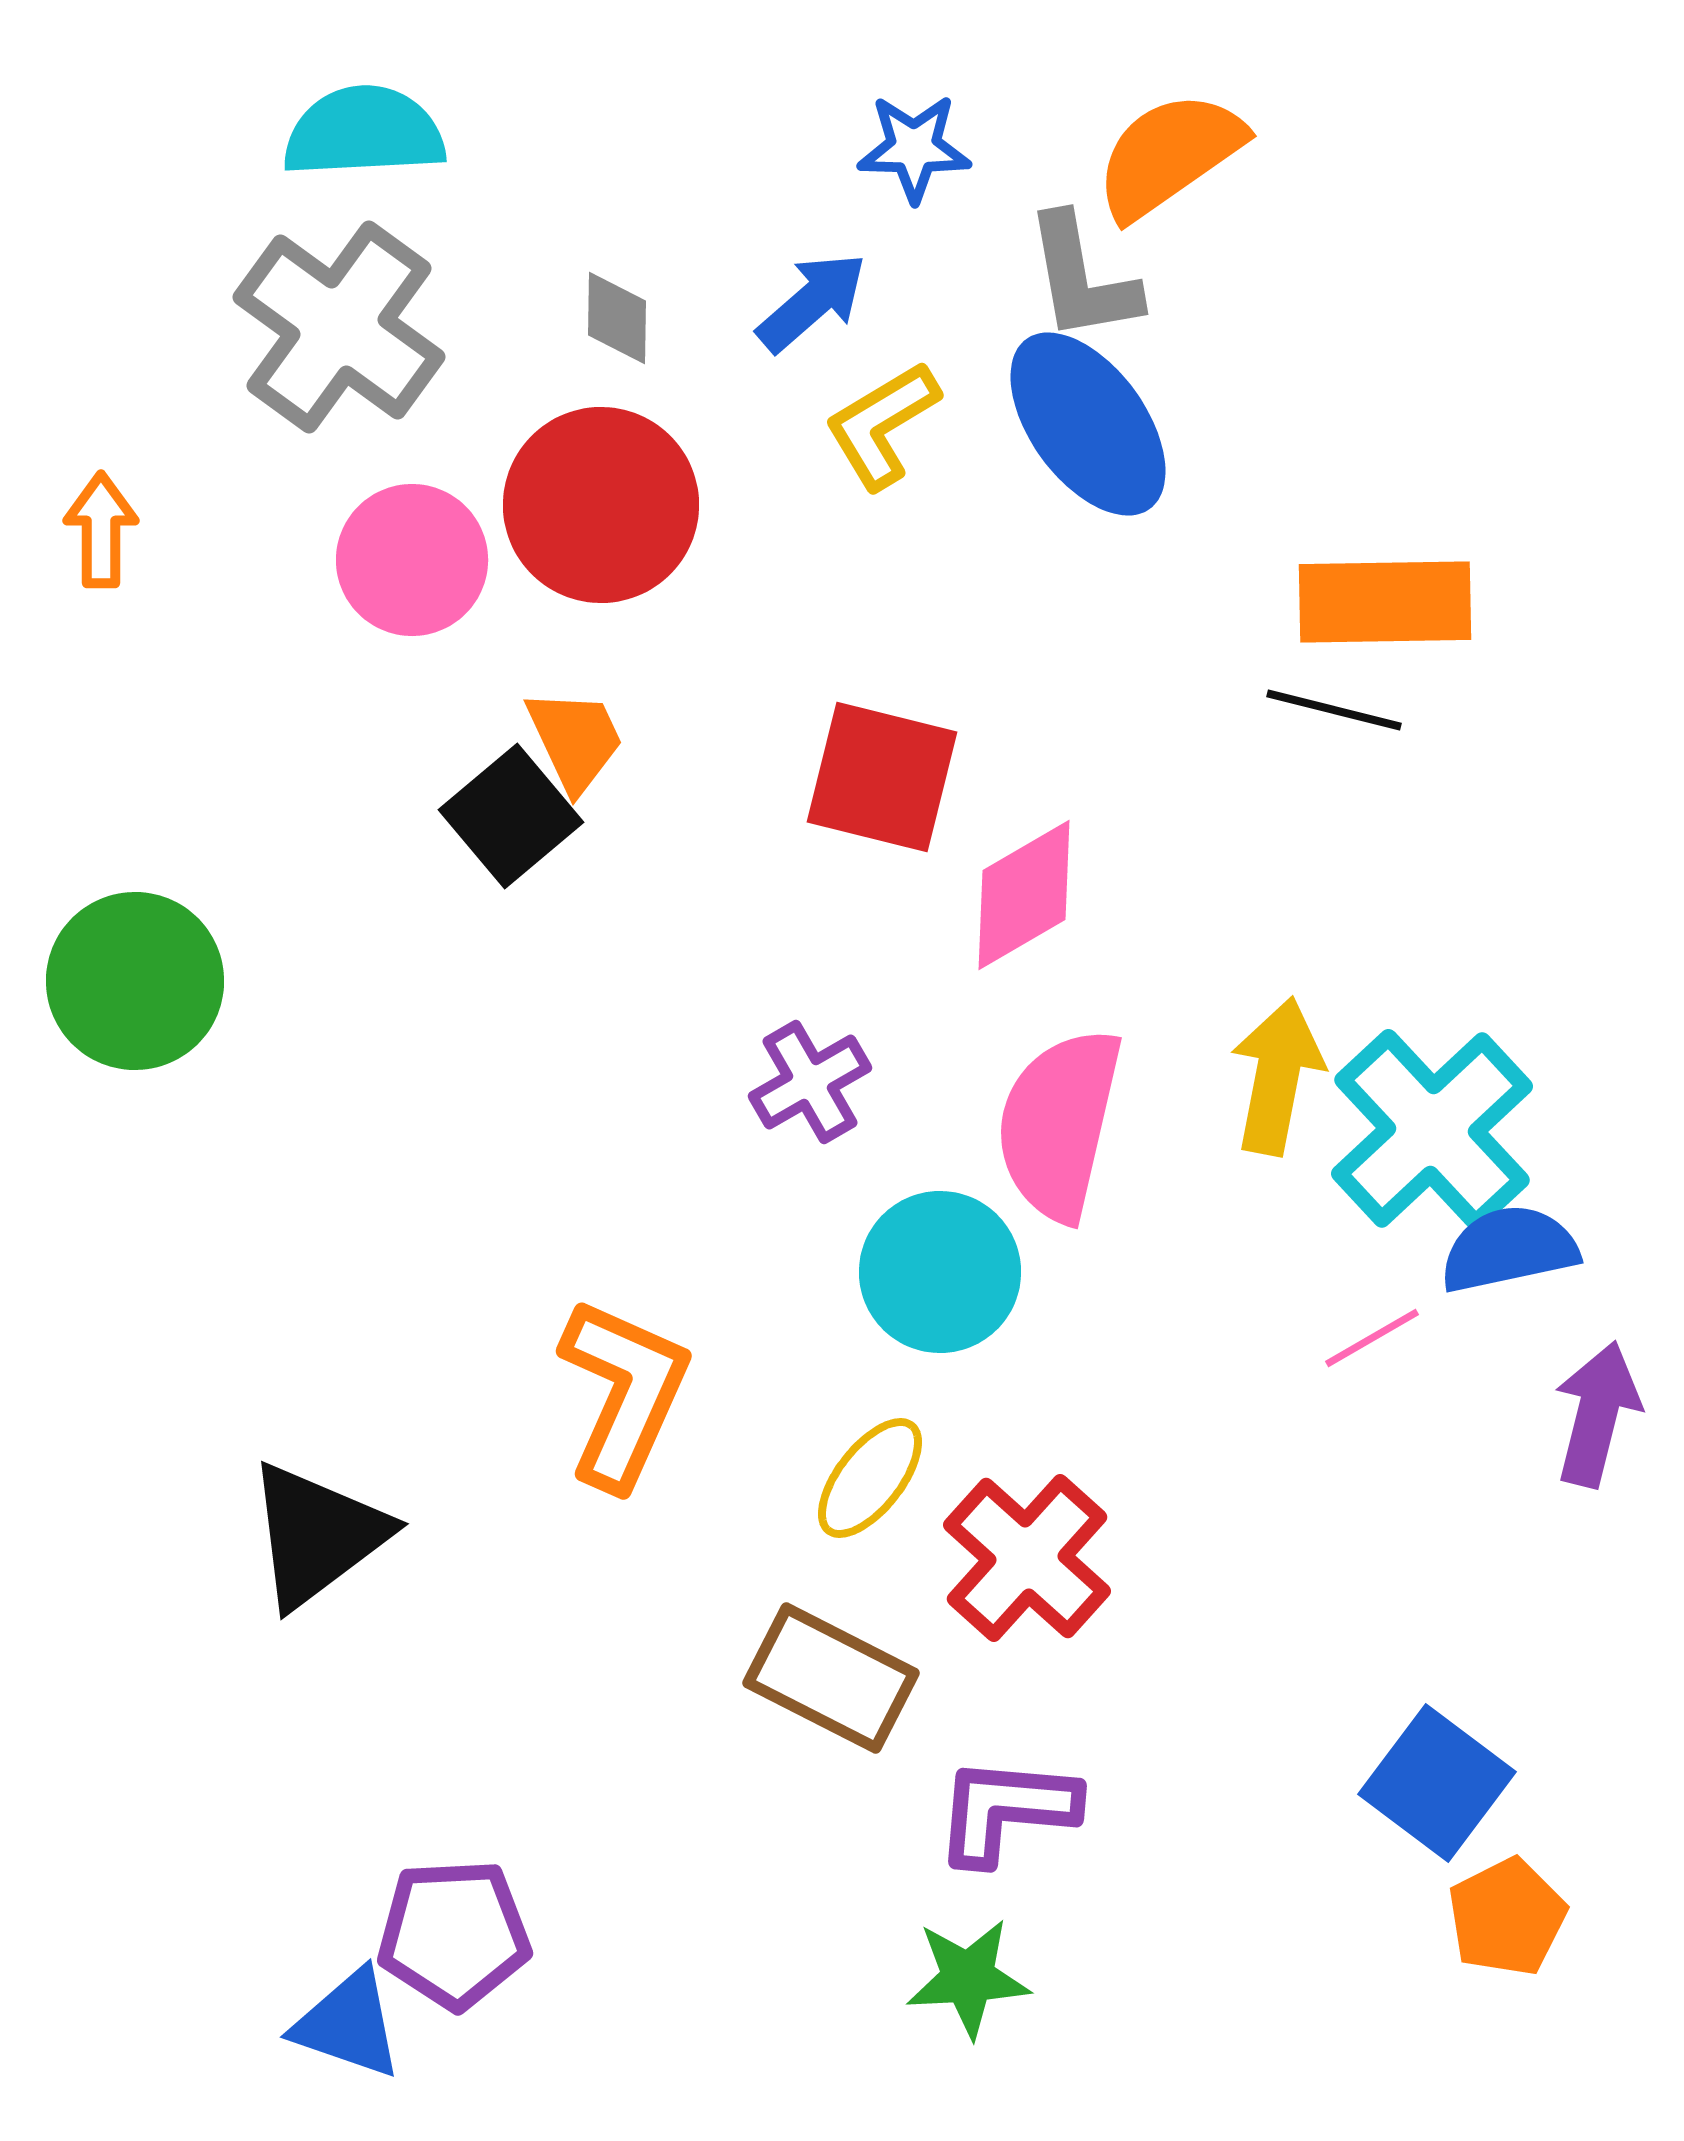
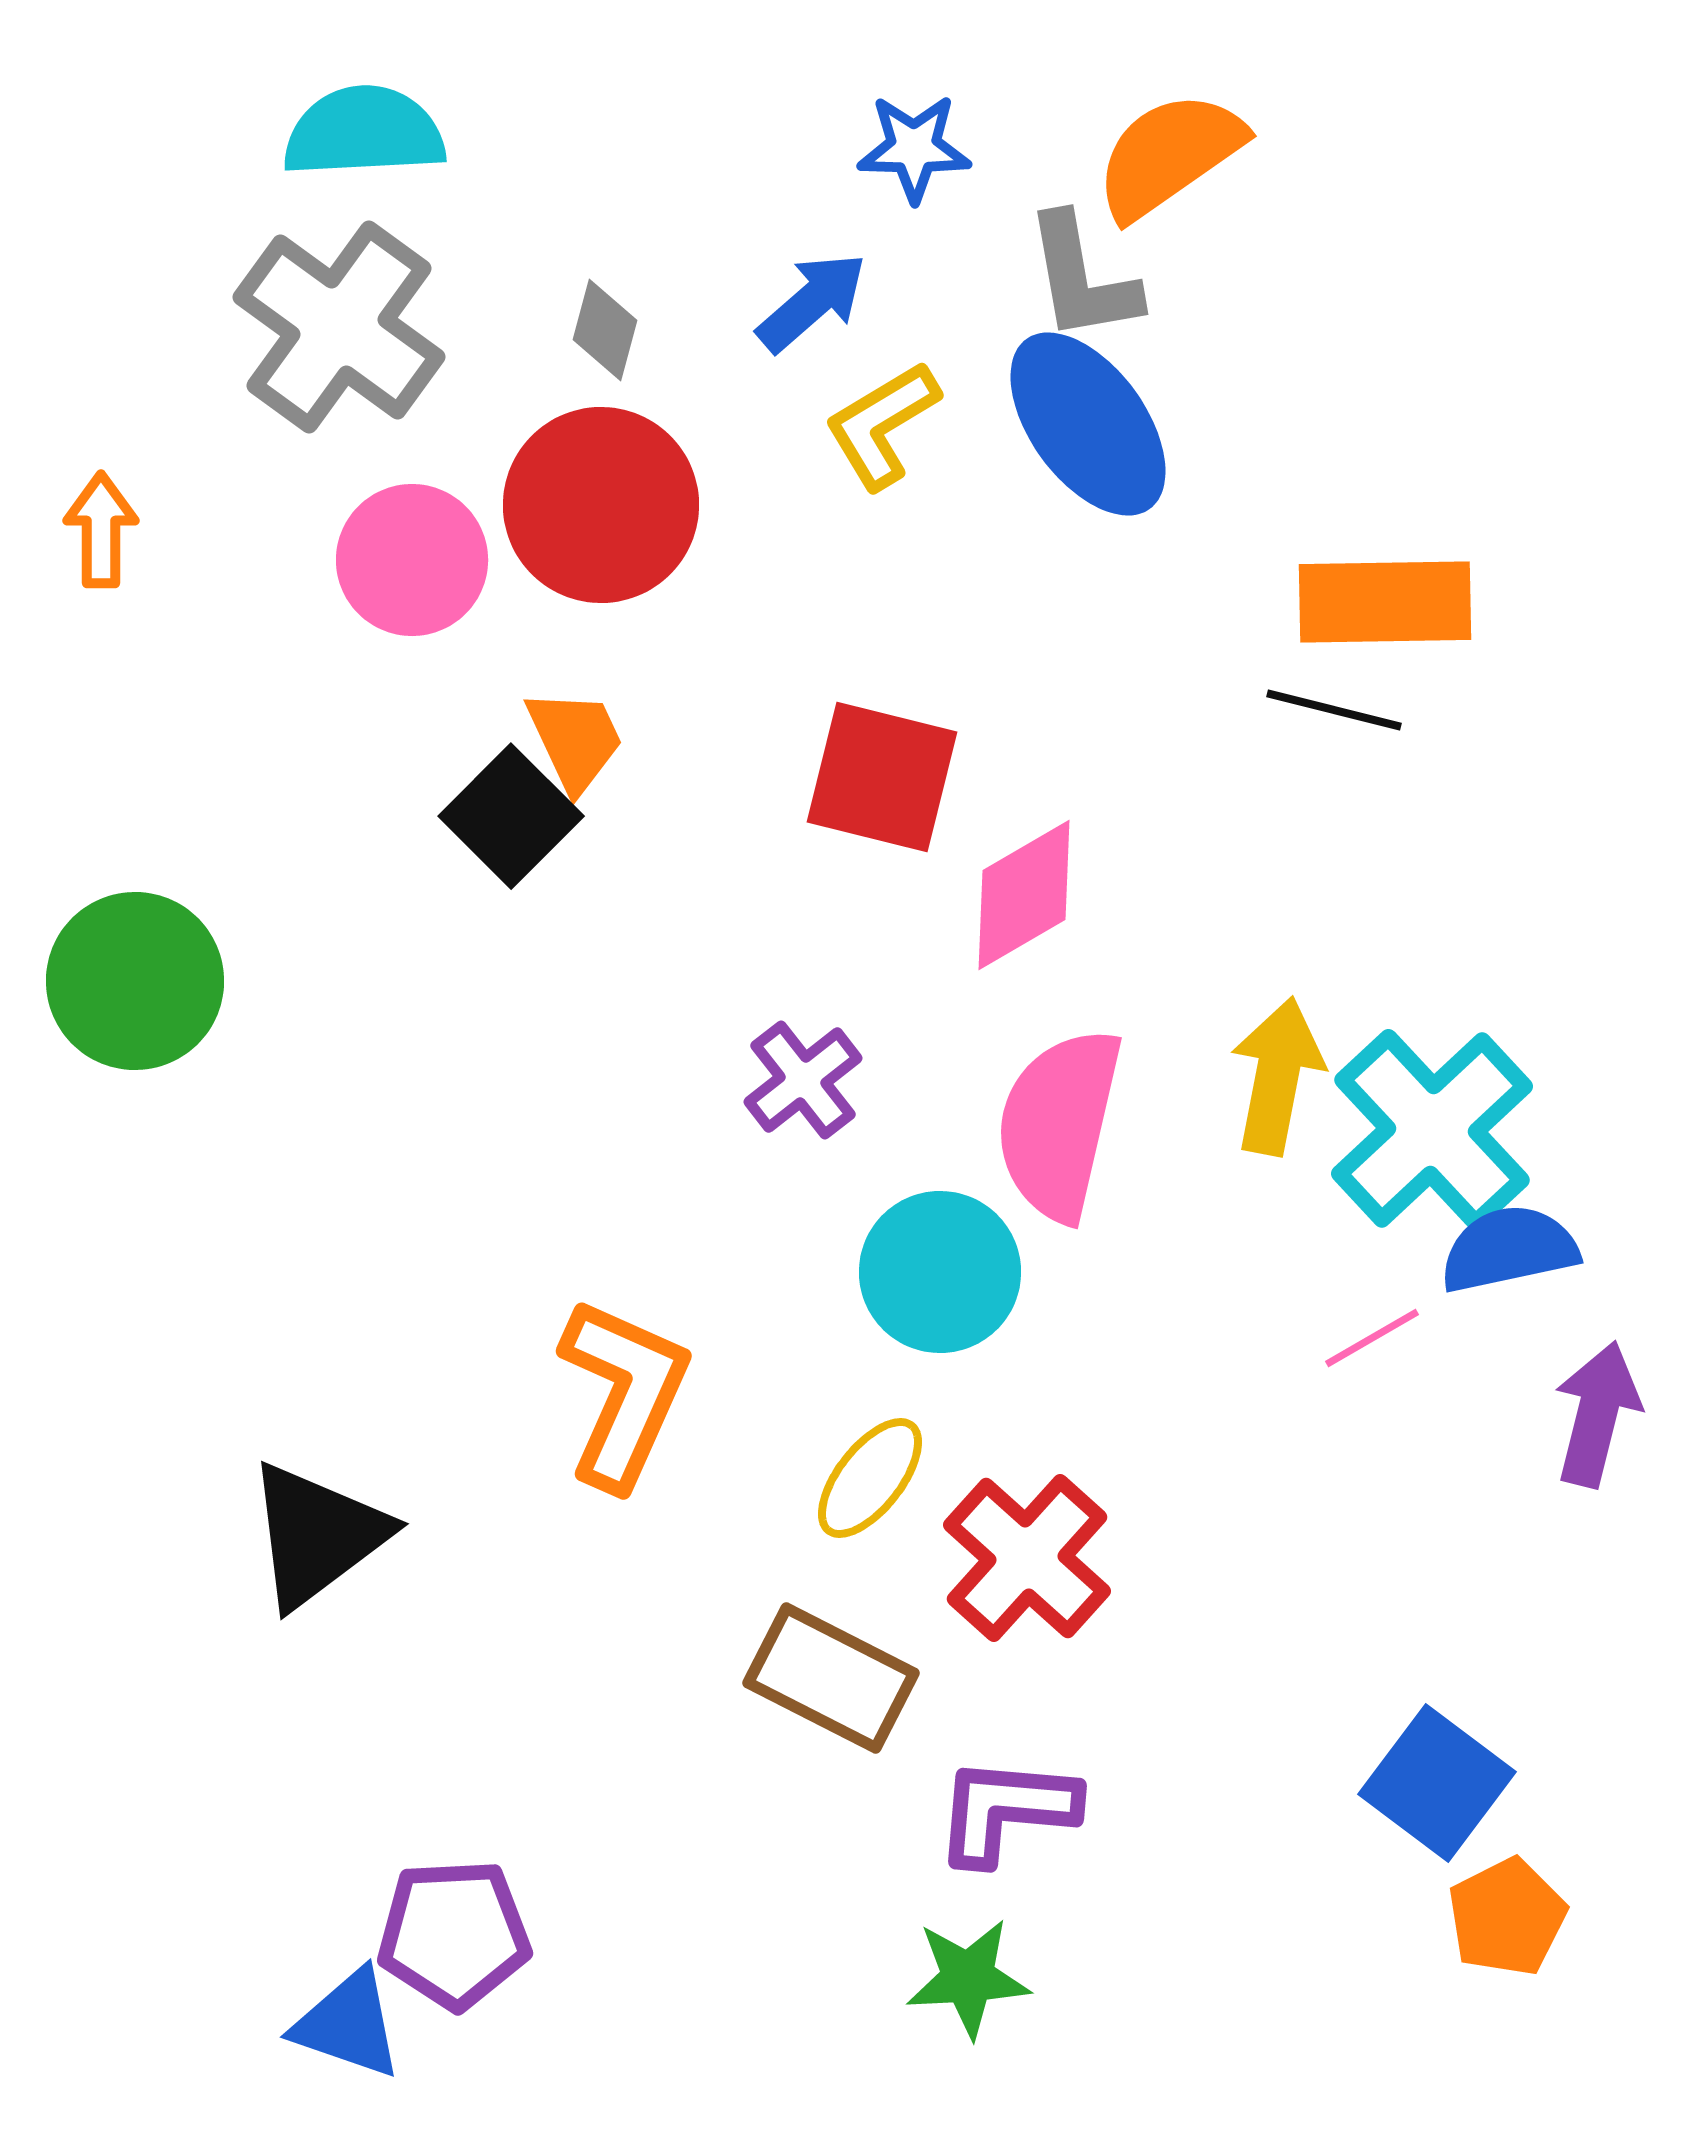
gray diamond: moved 12 px left, 12 px down; rotated 14 degrees clockwise
black square: rotated 5 degrees counterclockwise
purple cross: moved 7 px left, 2 px up; rotated 8 degrees counterclockwise
